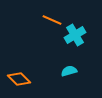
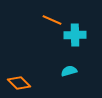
cyan cross: rotated 30 degrees clockwise
orange diamond: moved 4 px down
